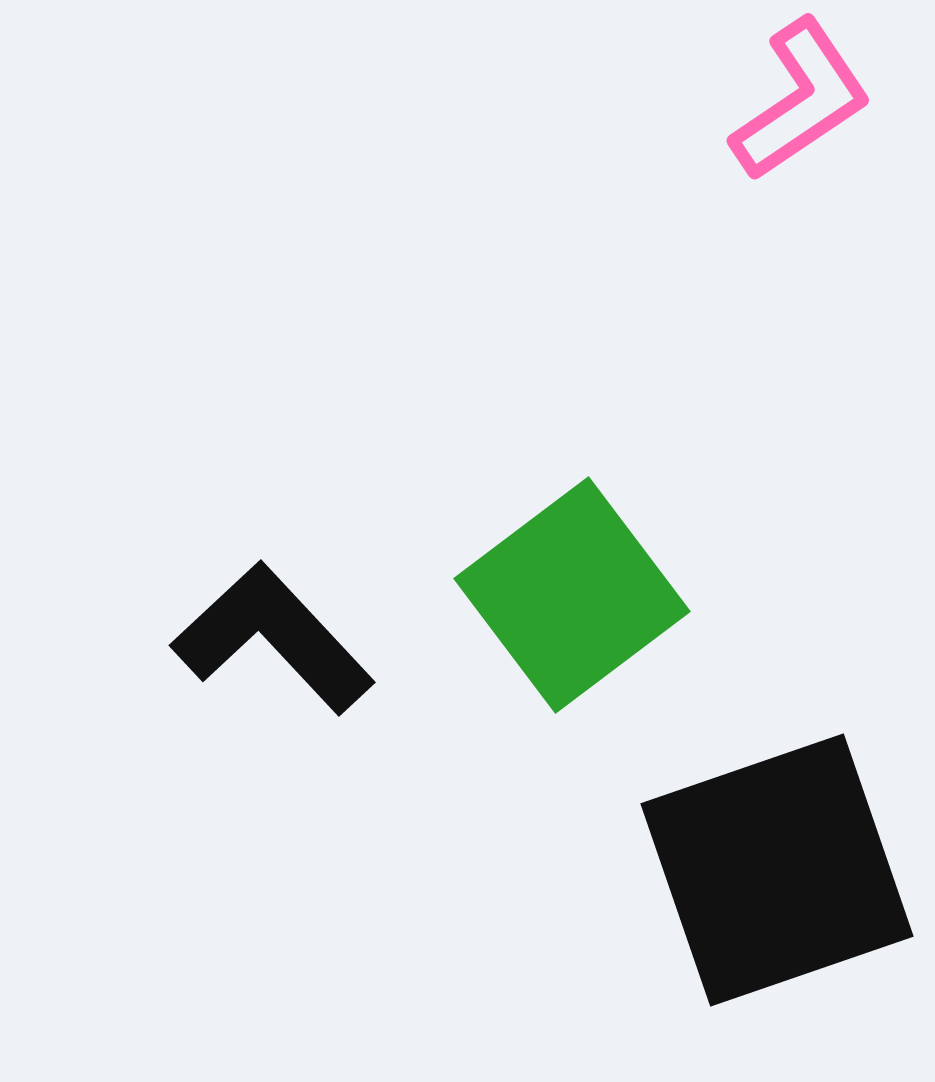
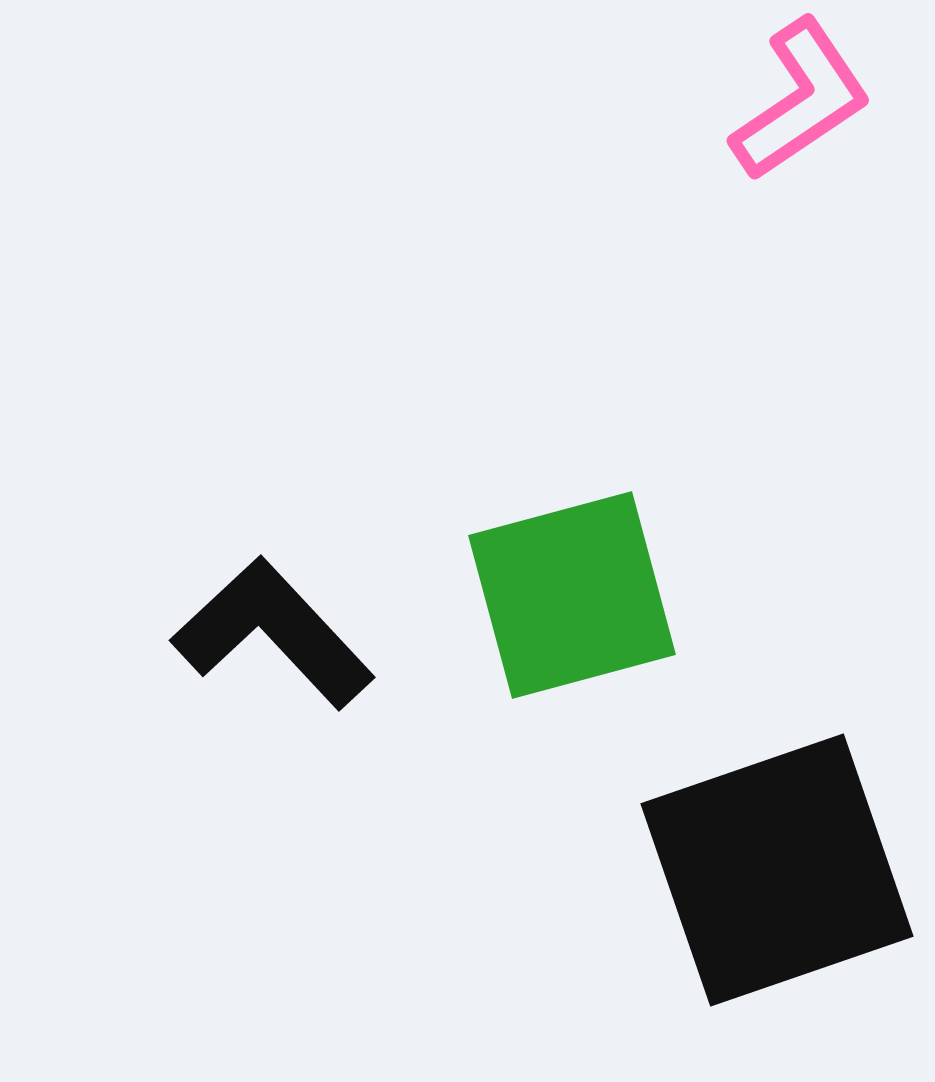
green square: rotated 22 degrees clockwise
black L-shape: moved 5 px up
